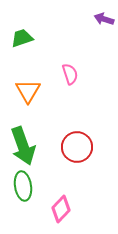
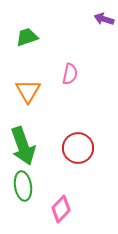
green trapezoid: moved 5 px right, 1 px up
pink semicircle: rotated 30 degrees clockwise
red circle: moved 1 px right, 1 px down
